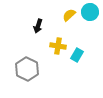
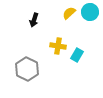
yellow semicircle: moved 2 px up
black arrow: moved 4 px left, 6 px up
